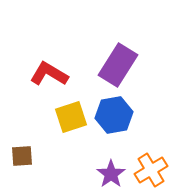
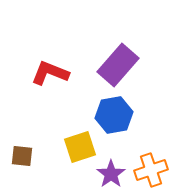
purple rectangle: rotated 9 degrees clockwise
red L-shape: moved 1 px right, 1 px up; rotated 9 degrees counterclockwise
yellow square: moved 9 px right, 30 px down
brown square: rotated 10 degrees clockwise
orange cross: rotated 12 degrees clockwise
